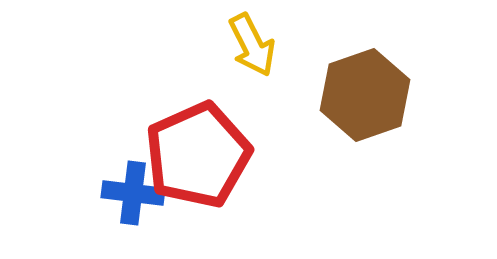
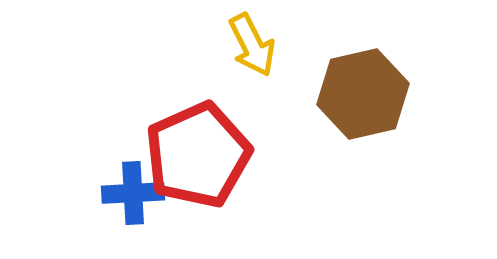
brown hexagon: moved 2 px left, 1 px up; rotated 6 degrees clockwise
blue cross: rotated 10 degrees counterclockwise
